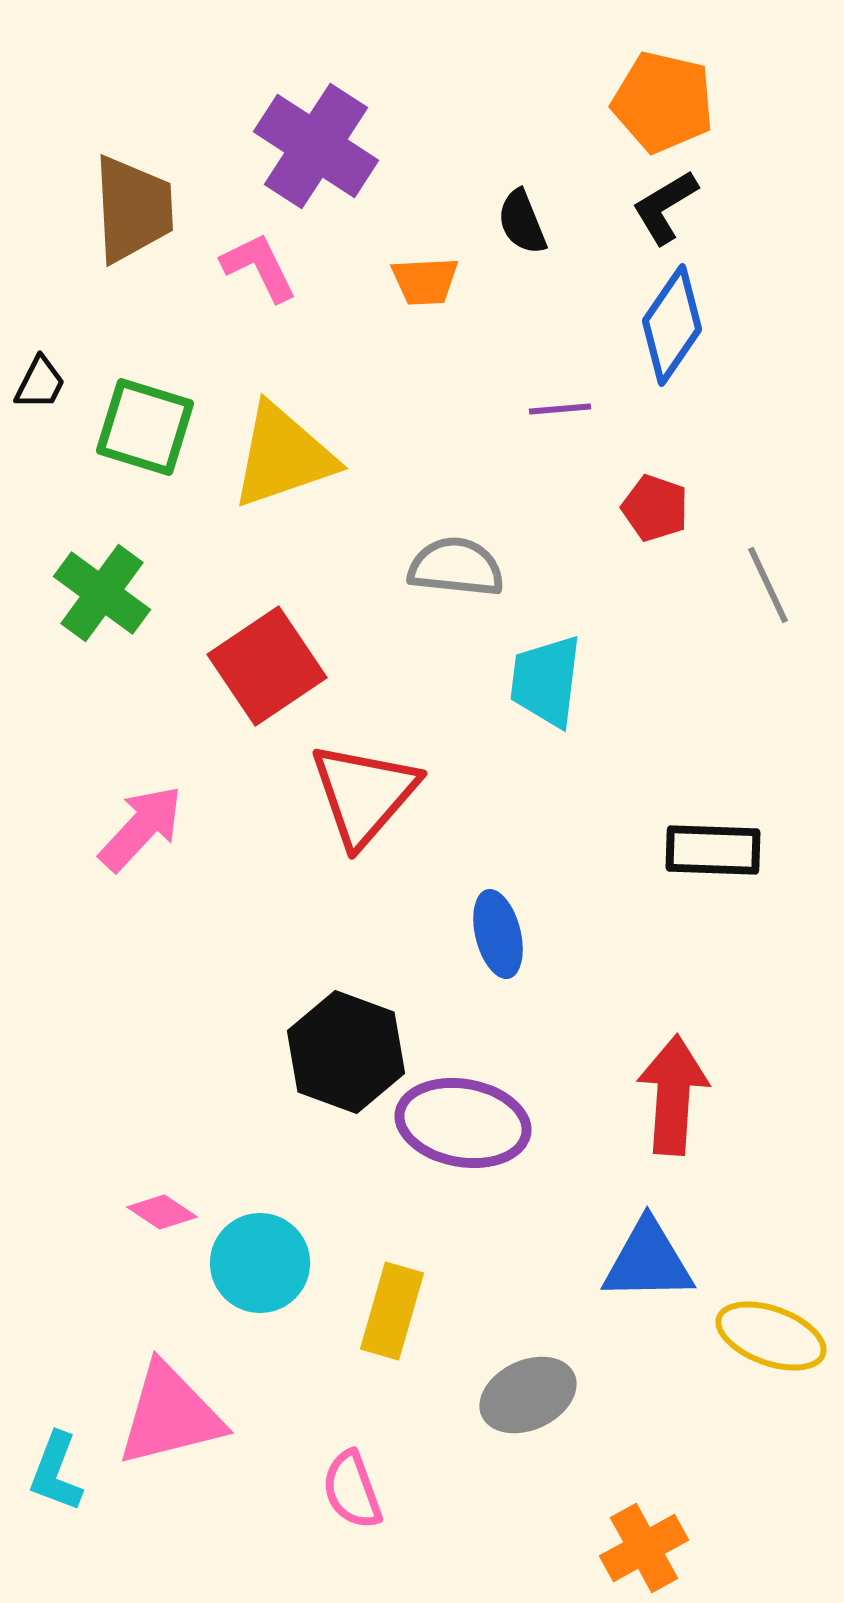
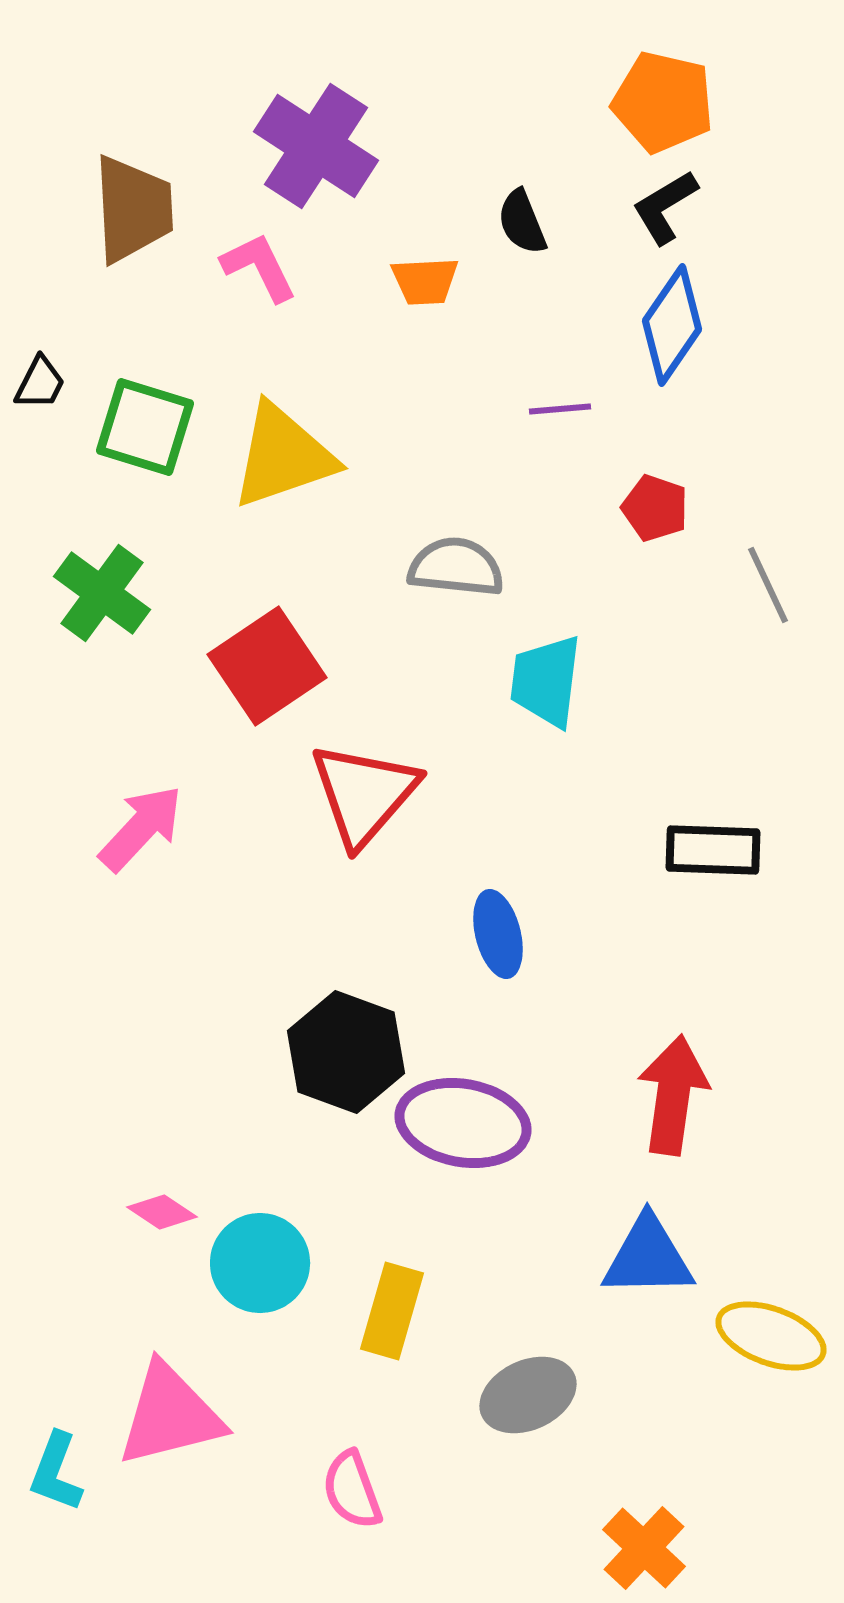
red arrow: rotated 4 degrees clockwise
blue triangle: moved 4 px up
orange cross: rotated 18 degrees counterclockwise
